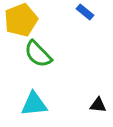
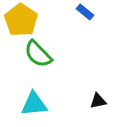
yellow pentagon: rotated 16 degrees counterclockwise
black triangle: moved 4 px up; rotated 18 degrees counterclockwise
